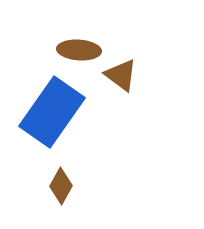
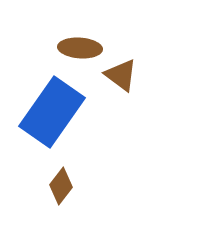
brown ellipse: moved 1 px right, 2 px up
brown diamond: rotated 9 degrees clockwise
